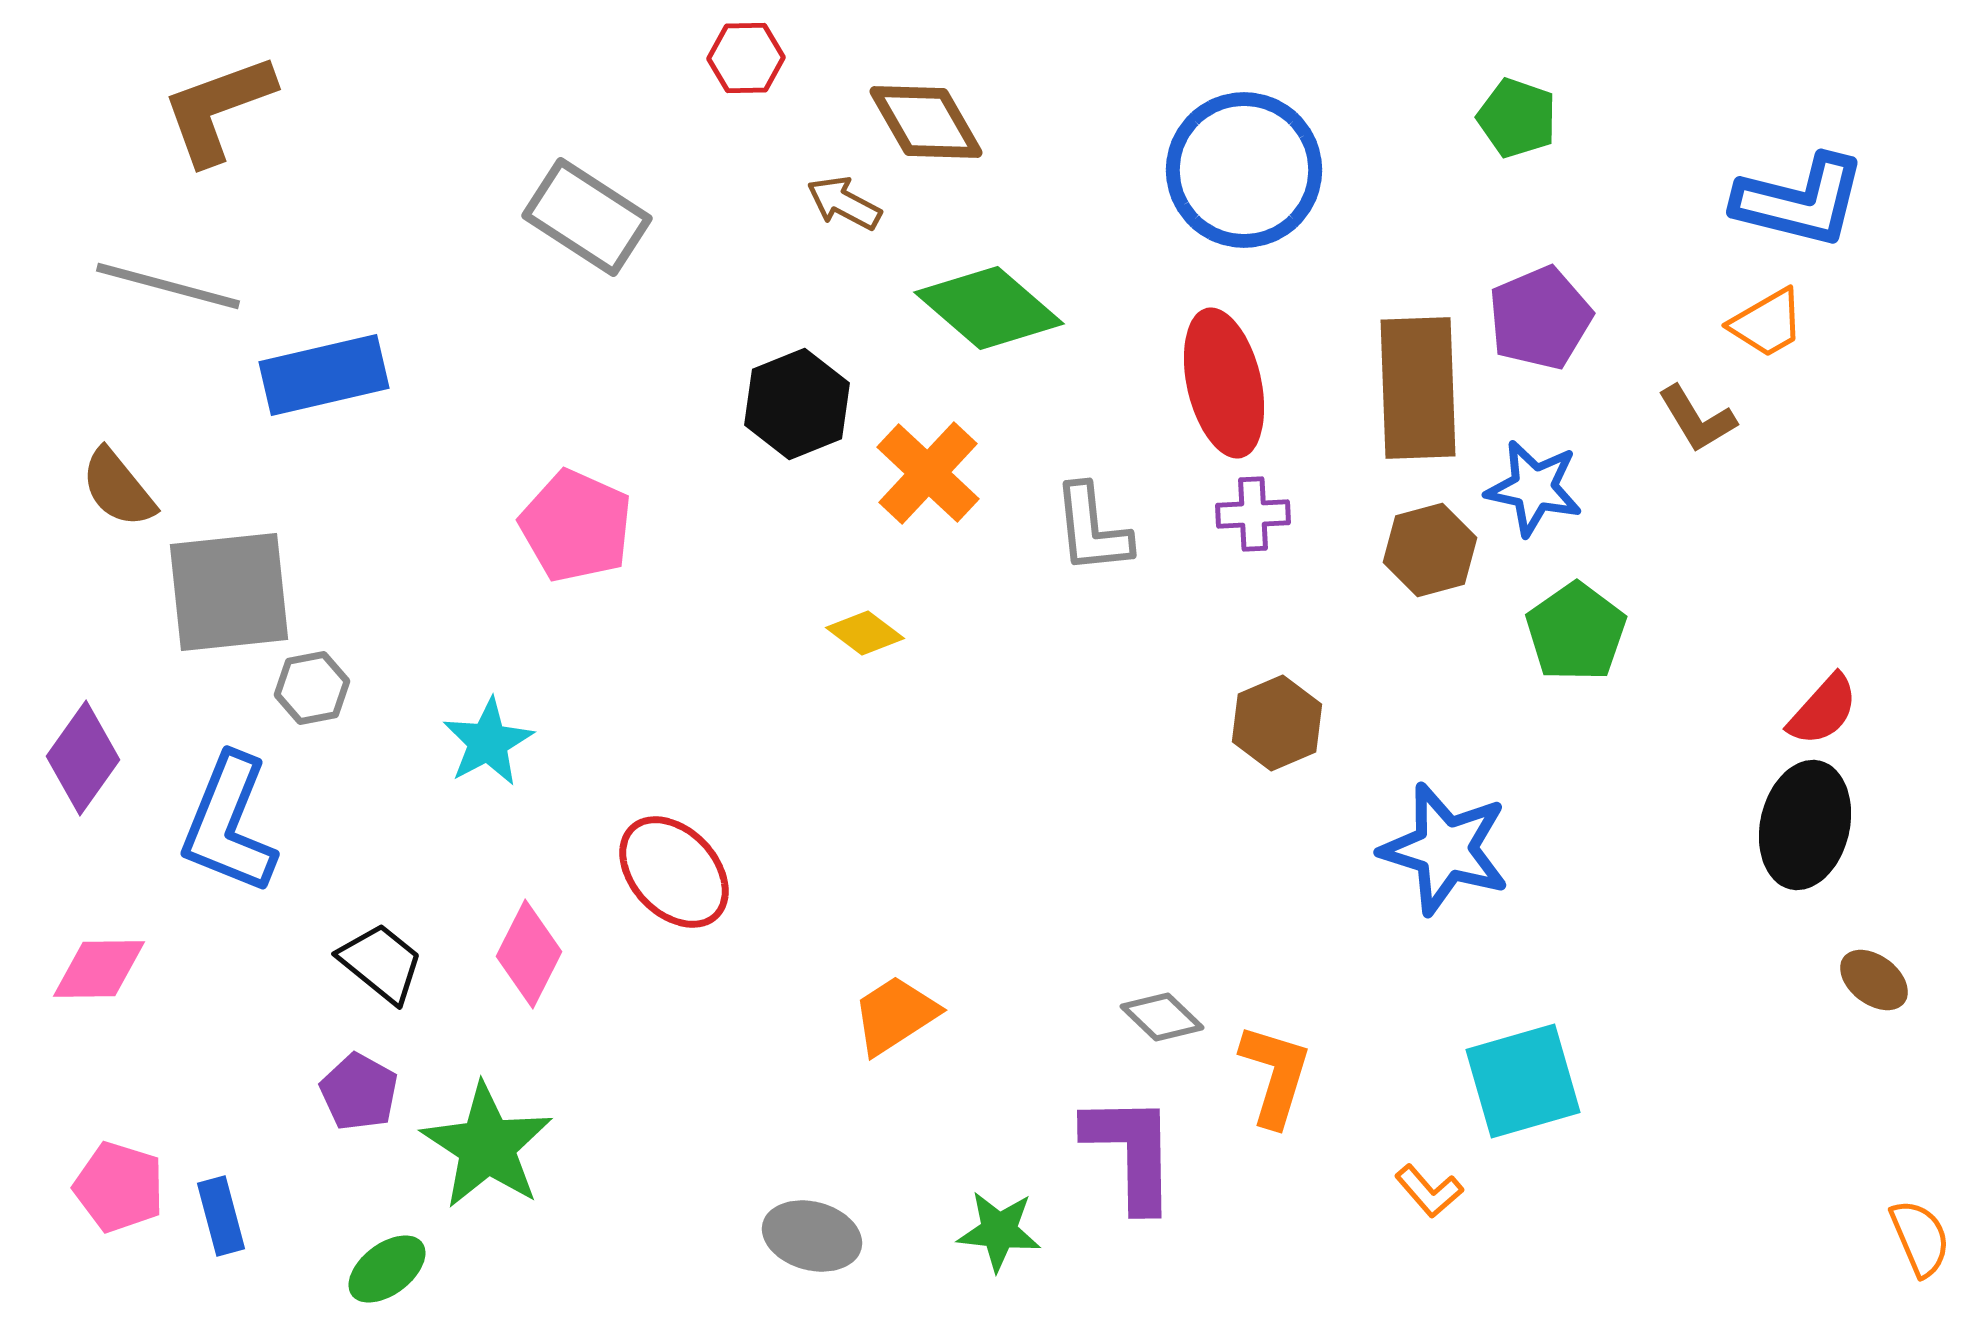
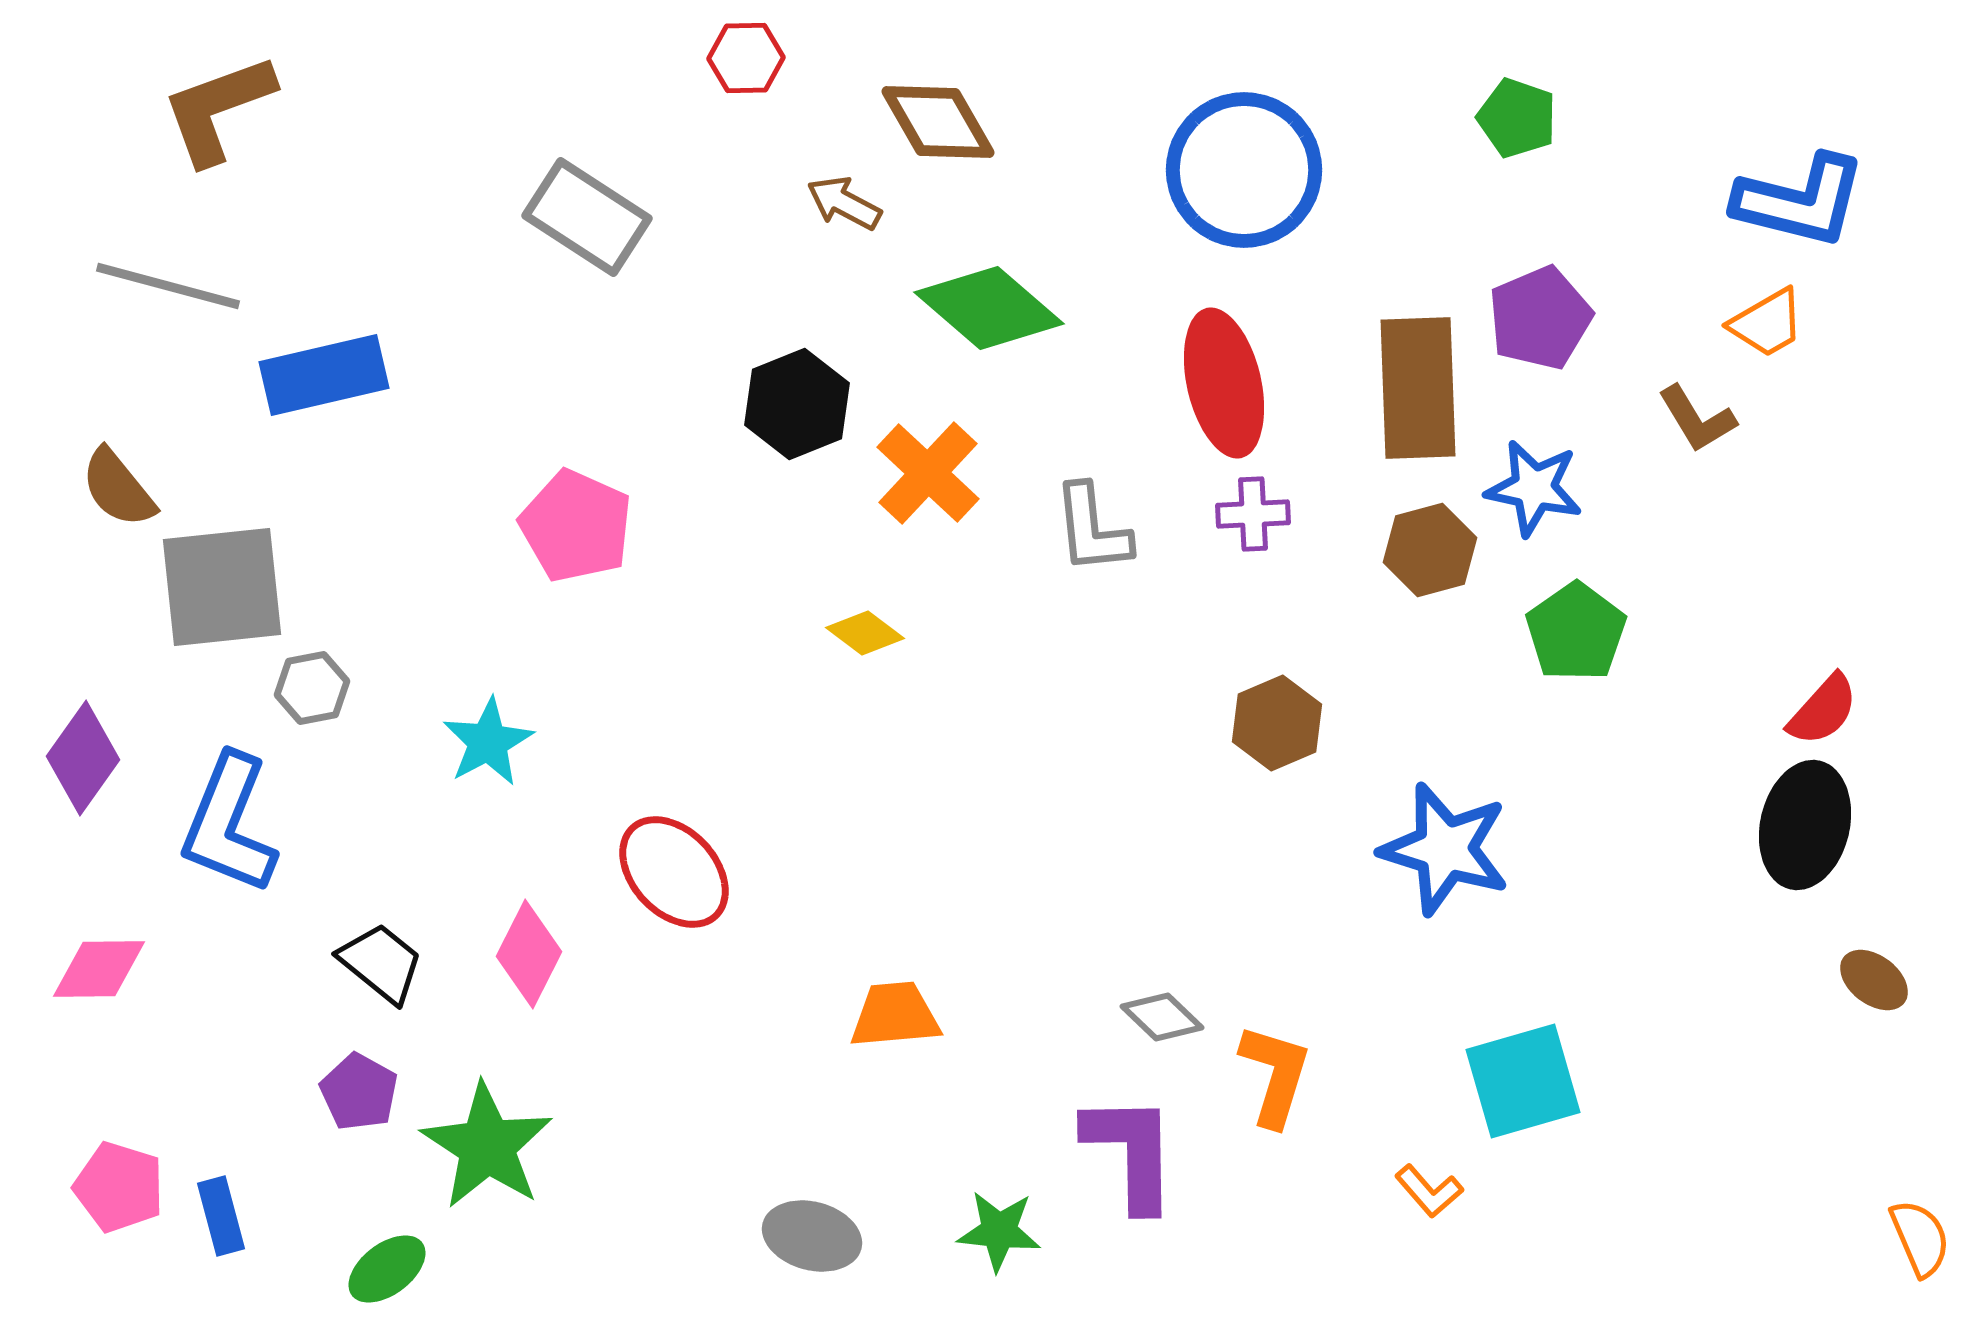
brown diamond at (926, 122): moved 12 px right
gray square at (229, 592): moved 7 px left, 5 px up
orange trapezoid at (895, 1015): rotated 28 degrees clockwise
